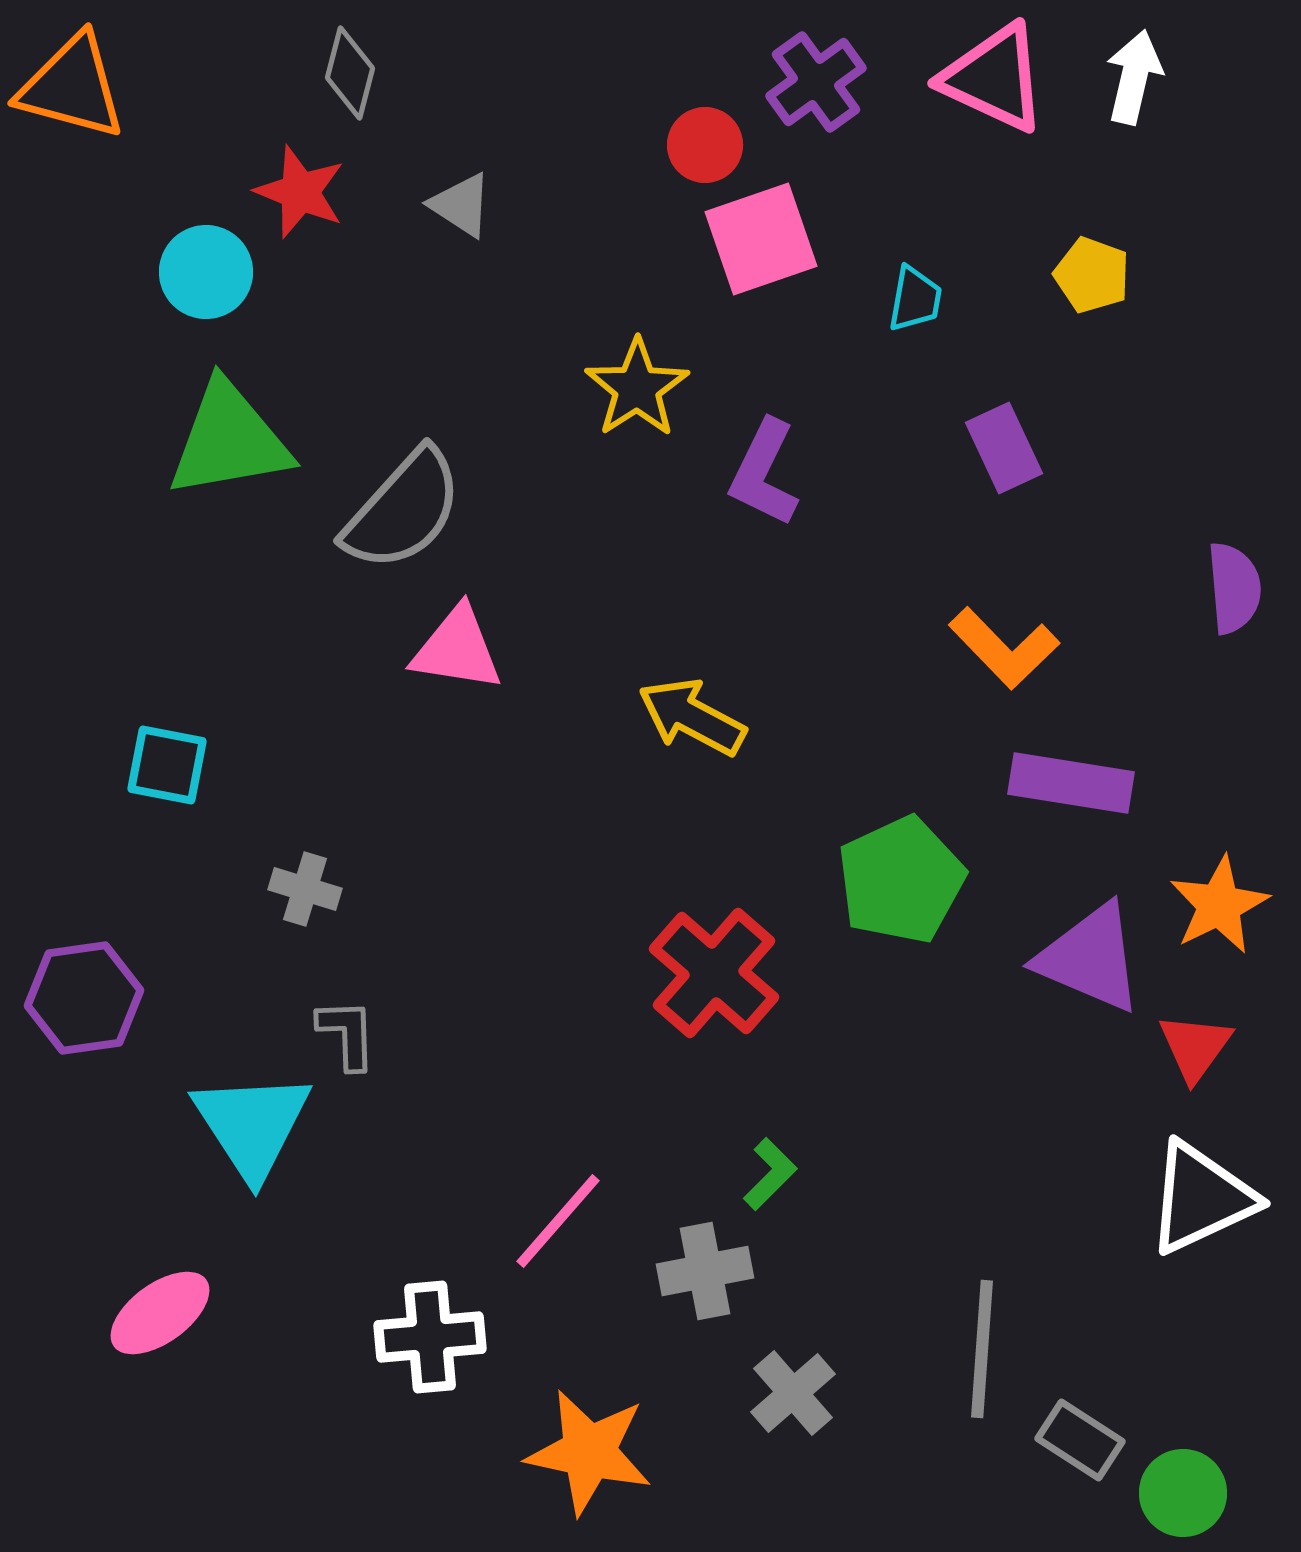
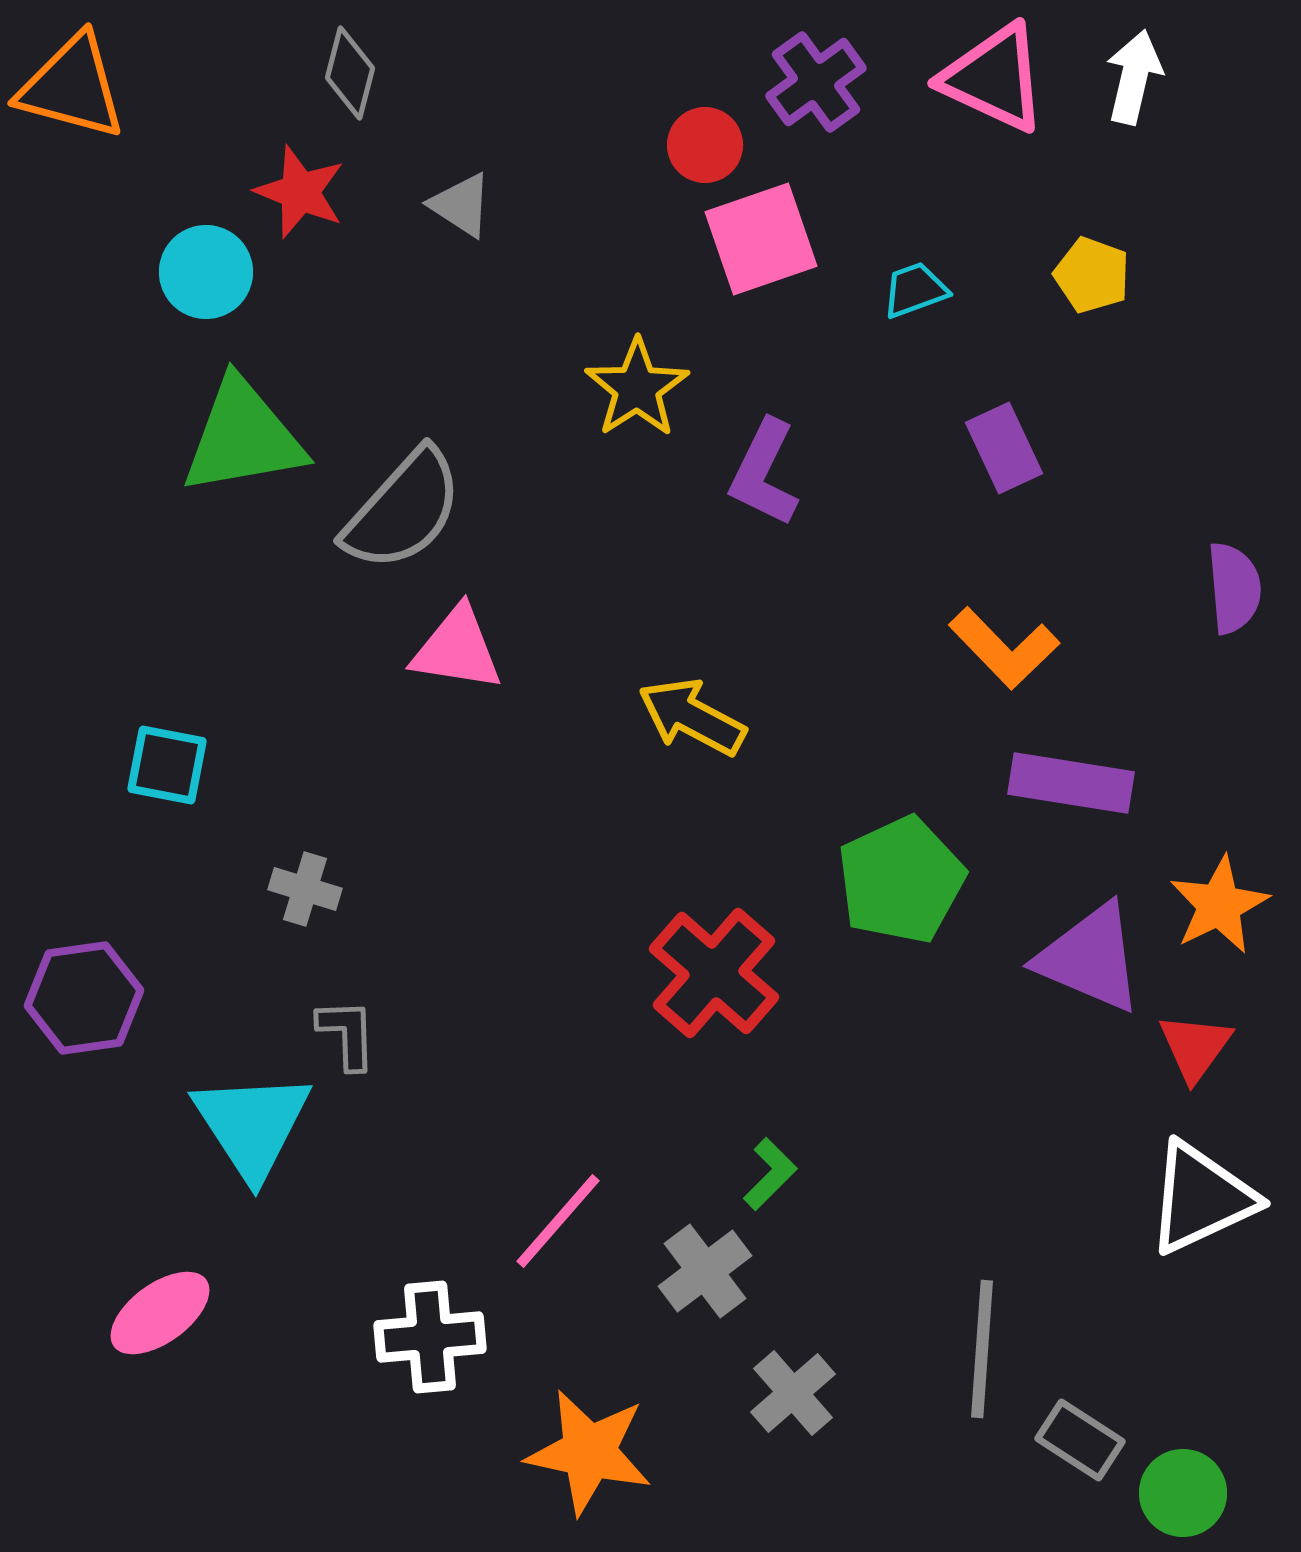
cyan trapezoid at (915, 299): moved 9 px up; rotated 120 degrees counterclockwise
green triangle at (229, 440): moved 14 px right, 3 px up
gray cross at (705, 1271): rotated 26 degrees counterclockwise
